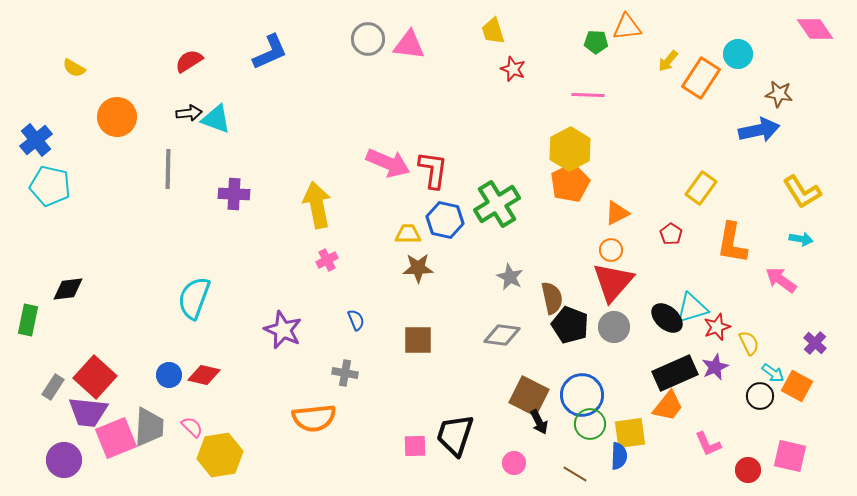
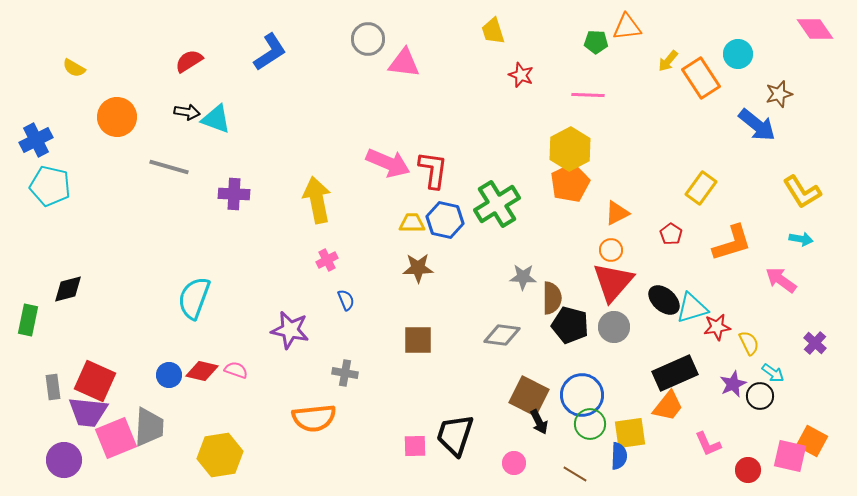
pink triangle at (409, 45): moved 5 px left, 18 px down
blue L-shape at (270, 52): rotated 9 degrees counterclockwise
red star at (513, 69): moved 8 px right, 6 px down
orange rectangle at (701, 78): rotated 66 degrees counterclockwise
brown star at (779, 94): rotated 24 degrees counterclockwise
black arrow at (189, 113): moved 2 px left, 1 px up; rotated 15 degrees clockwise
blue arrow at (759, 130): moved 2 px left, 5 px up; rotated 51 degrees clockwise
blue cross at (36, 140): rotated 12 degrees clockwise
gray line at (168, 169): moved 1 px right, 2 px up; rotated 75 degrees counterclockwise
yellow arrow at (317, 205): moved 5 px up
yellow trapezoid at (408, 234): moved 4 px right, 11 px up
orange L-shape at (732, 243): rotated 117 degrees counterclockwise
gray star at (510, 277): moved 13 px right; rotated 24 degrees counterclockwise
black diamond at (68, 289): rotated 8 degrees counterclockwise
brown semicircle at (552, 298): rotated 12 degrees clockwise
black ellipse at (667, 318): moved 3 px left, 18 px up
blue semicircle at (356, 320): moved 10 px left, 20 px up
black pentagon at (570, 325): rotated 6 degrees counterclockwise
red star at (717, 327): rotated 12 degrees clockwise
purple star at (283, 330): moved 7 px right; rotated 12 degrees counterclockwise
purple star at (715, 367): moved 18 px right, 17 px down
red diamond at (204, 375): moved 2 px left, 4 px up
red square at (95, 377): moved 4 px down; rotated 18 degrees counterclockwise
orange square at (797, 386): moved 15 px right, 55 px down
gray rectangle at (53, 387): rotated 40 degrees counterclockwise
pink semicircle at (192, 427): moved 44 px right, 57 px up; rotated 25 degrees counterclockwise
